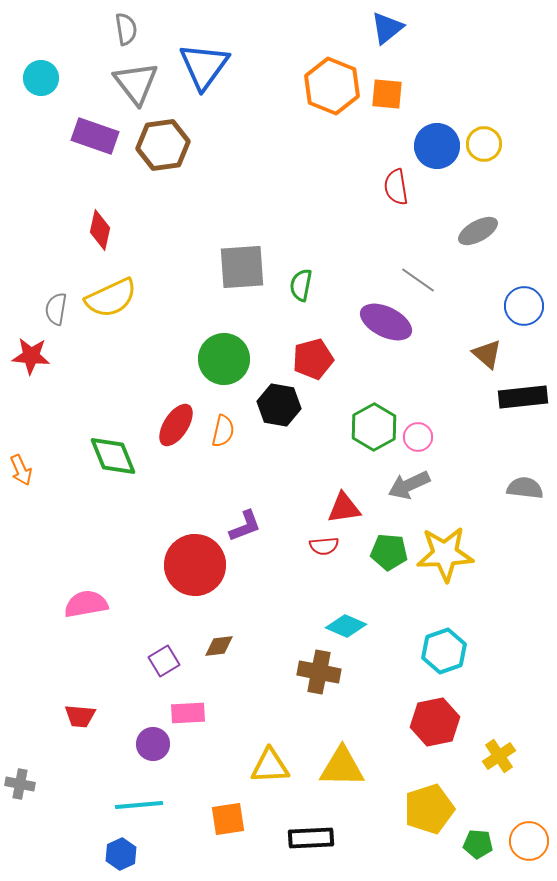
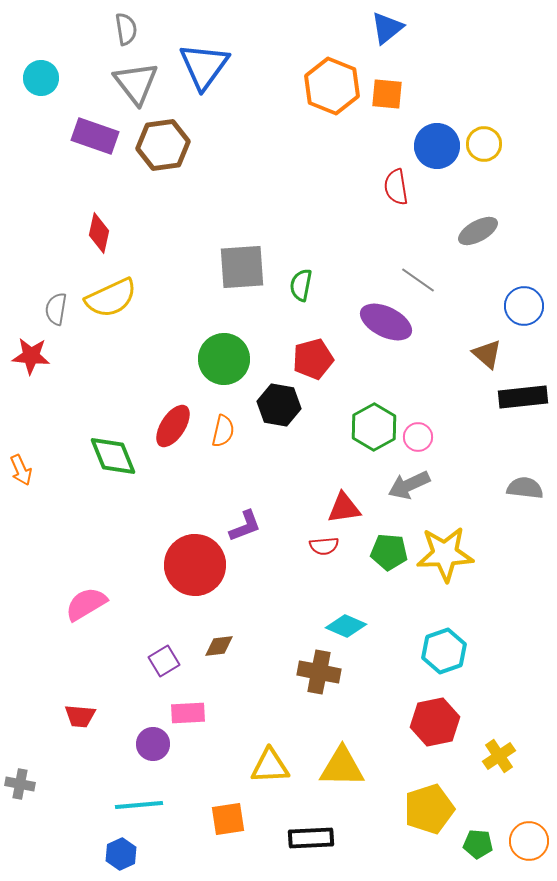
red diamond at (100, 230): moved 1 px left, 3 px down
red ellipse at (176, 425): moved 3 px left, 1 px down
pink semicircle at (86, 604): rotated 21 degrees counterclockwise
